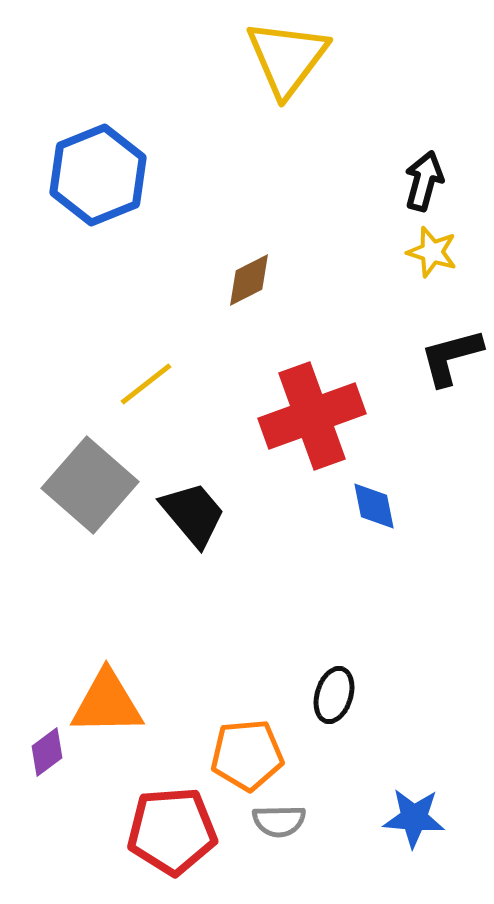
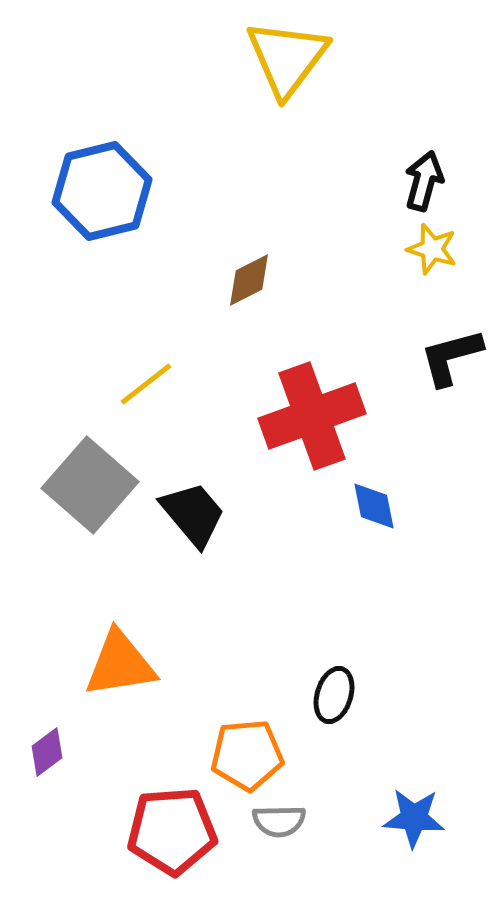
blue hexagon: moved 4 px right, 16 px down; rotated 8 degrees clockwise
yellow star: moved 3 px up
orange triangle: moved 13 px right, 39 px up; rotated 8 degrees counterclockwise
